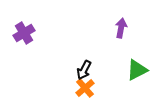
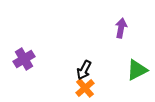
purple cross: moved 26 px down
